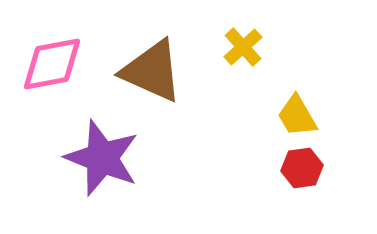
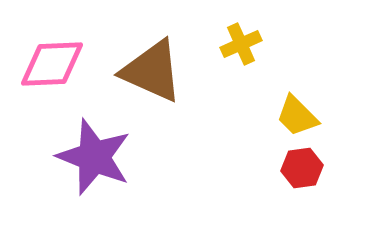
yellow cross: moved 2 px left, 3 px up; rotated 18 degrees clockwise
pink diamond: rotated 8 degrees clockwise
yellow trapezoid: rotated 15 degrees counterclockwise
purple star: moved 8 px left, 1 px up
